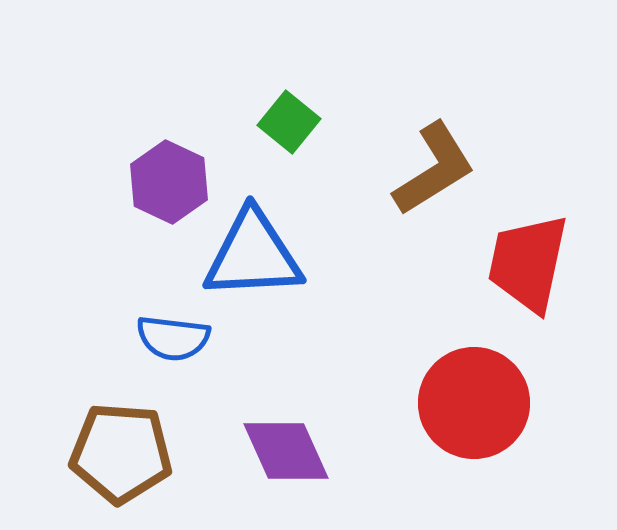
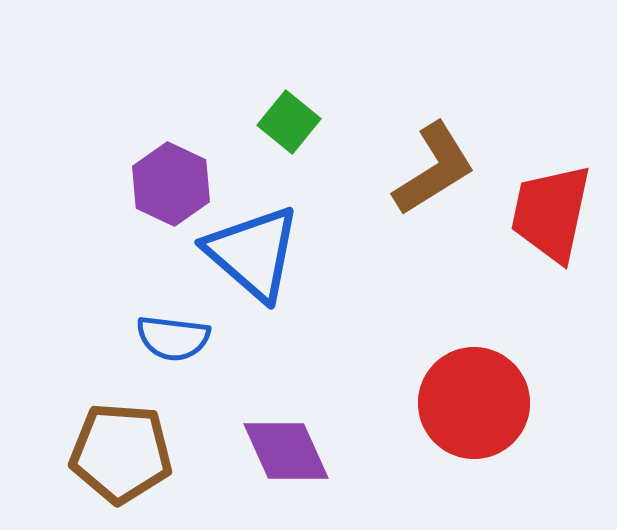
purple hexagon: moved 2 px right, 2 px down
blue triangle: moved 2 px up; rotated 44 degrees clockwise
red trapezoid: moved 23 px right, 50 px up
